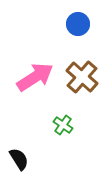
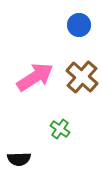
blue circle: moved 1 px right, 1 px down
green cross: moved 3 px left, 4 px down
black semicircle: rotated 120 degrees clockwise
